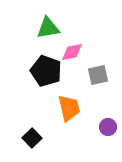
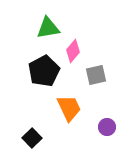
pink diamond: moved 1 px right, 1 px up; rotated 40 degrees counterclockwise
black pentagon: moved 2 px left; rotated 24 degrees clockwise
gray square: moved 2 px left
orange trapezoid: rotated 12 degrees counterclockwise
purple circle: moved 1 px left
